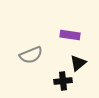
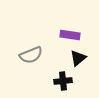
black triangle: moved 5 px up
